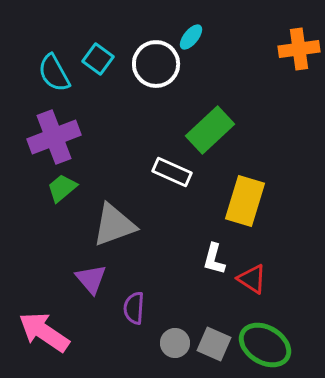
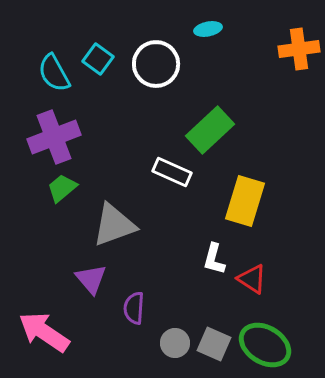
cyan ellipse: moved 17 px right, 8 px up; rotated 40 degrees clockwise
